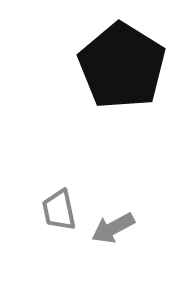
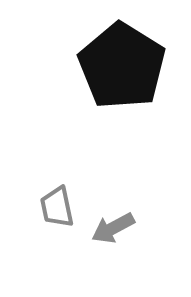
gray trapezoid: moved 2 px left, 3 px up
